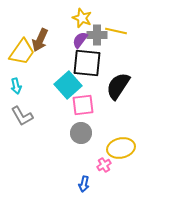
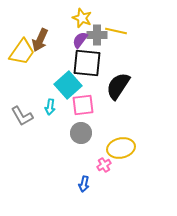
cyan arrow: moved 34 px right, 21 px down; rotated 21 degrees clockwise
